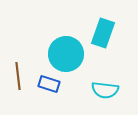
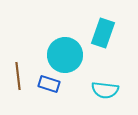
cyan circle: moved 1 px left, 1 px down
